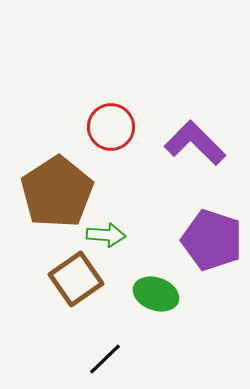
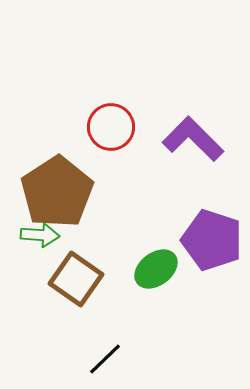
purple L-shape: moved 2 px left, 4 px up
green arrow: moved 66 px left
brown square: rotated 20 degrees counterclockwise
green ellipse: moved 25 px up; rotated 57 degrees counterclockwise
